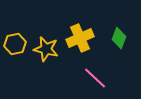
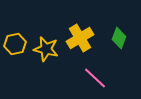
yellow cross: rotated 8 degrees counterclockwise
